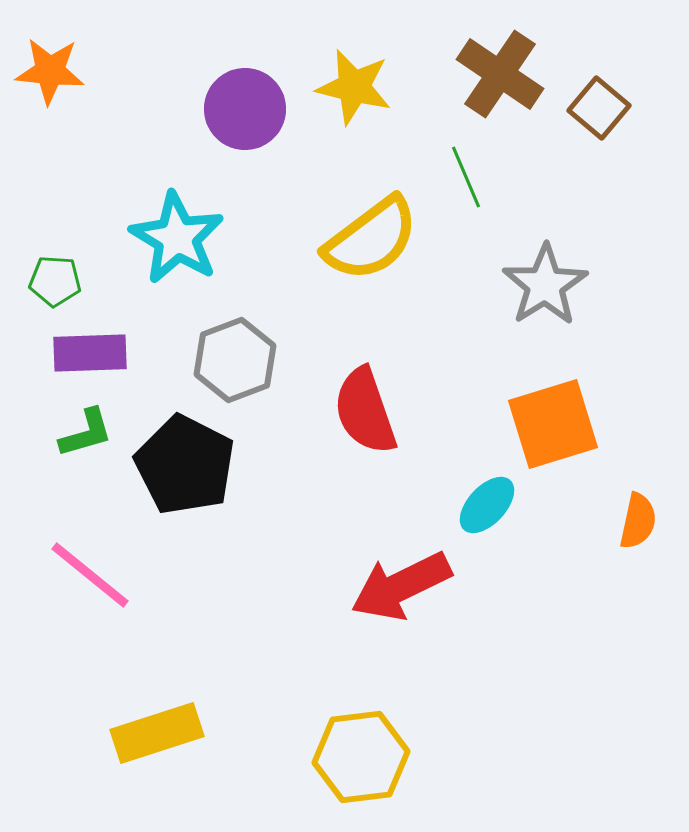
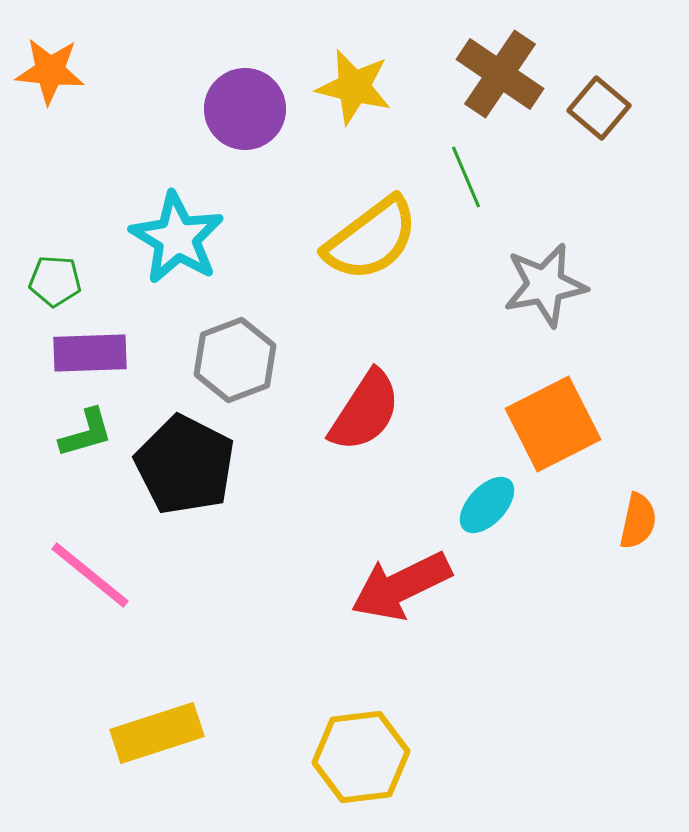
gray star: rotated 22 degrees clockwise
red semicircle: rotated 128 degrees counterclockwise
orange square: rotated 10 degrees counterclockwise
